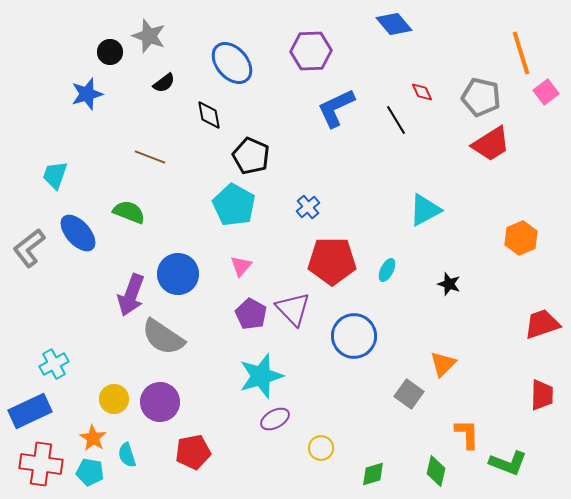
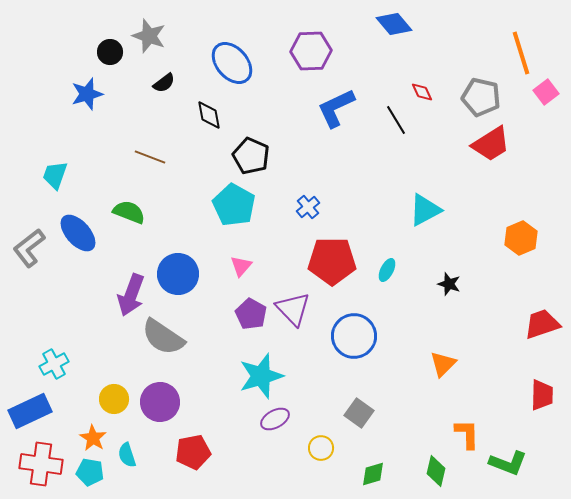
gray square at (409, 394): moved 50 px left, 19 px down
